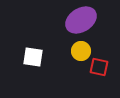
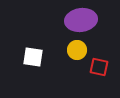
purple ellipse: rotated 24 degrees clockwise
yellow circle: moved 4 px left, 1 px up
